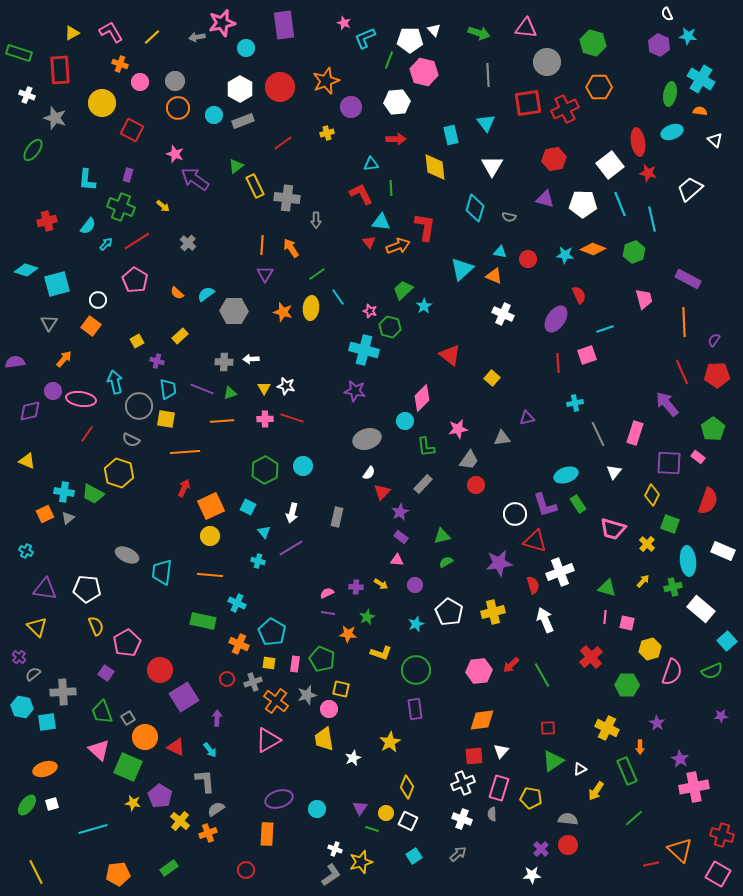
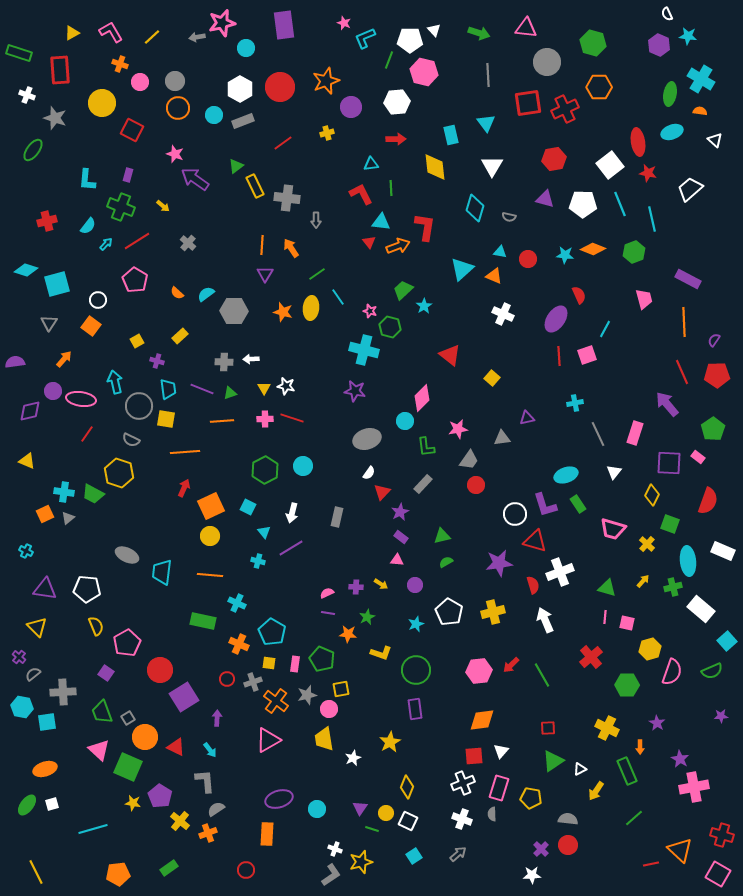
cyan line at (605, 329): rotated 42 degrees counterclockwise
red line at (558, 363): moved 1 px right, 7 px up
yellow square at (341, 689): rotated 24 degrees counterclockwise
